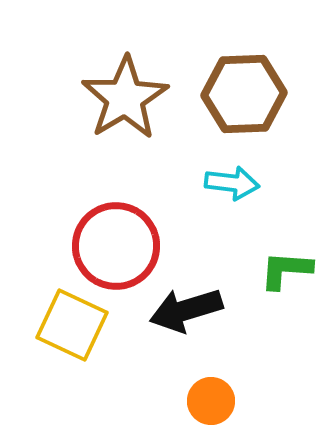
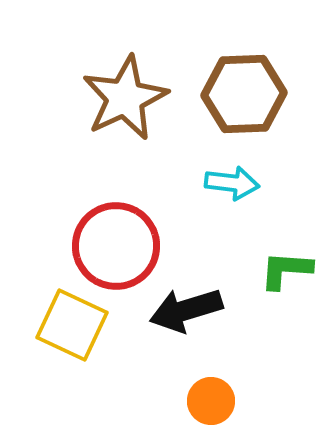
brown star: rotated 6 degrees clockwise
